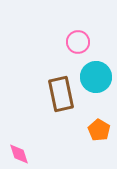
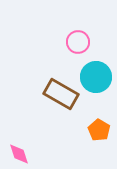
brown rectangle: rotated 48 degrees counterclockwise
